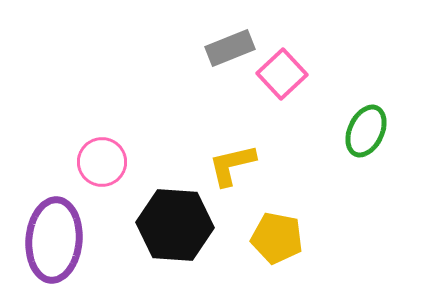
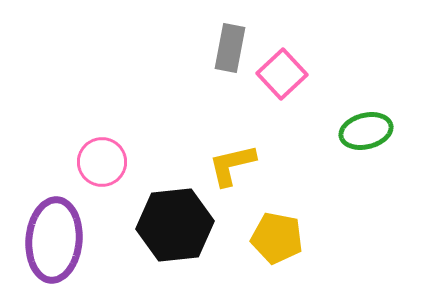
gray rectangle: rotated 57 degrees counterclockwise
green ellipse: rotated 51 degrees clockwise
black hexagon: rotated 10 degrees counterclockwise
